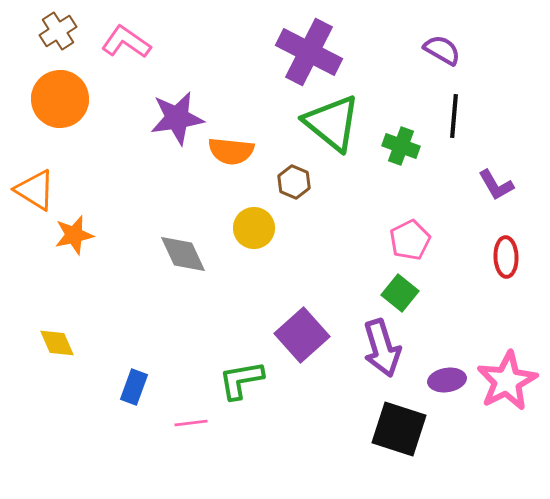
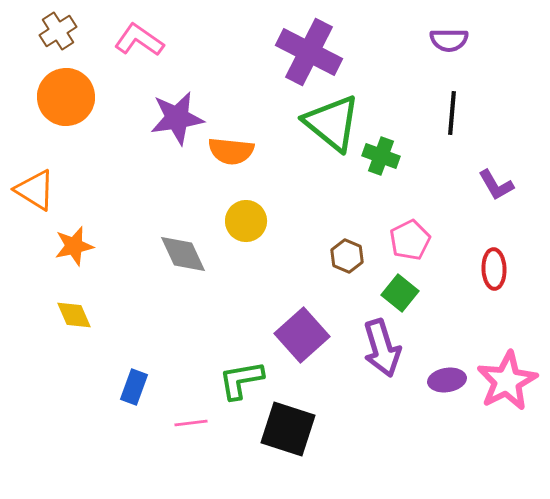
pink L-shape: moved 13 px right, 2 px up
purple semicircle: moved 7 px right, 10 px up; rotated 150 degrees clockwise
orange circle: moved 6 px right, 2 px up
black line: moved 2 px left, 3 px up
green cross: moved 20 px left, 10 px down
brown hexagon: moved 53 px right, 74 px down
yellow circle: moved 8 px left, 7 px up
orange star: moved 11 px down
red ellipse: moved 12 px left, 12 px down
yellow diamond: moved 17 px right, 28 px up
black square: moved 111 px left
